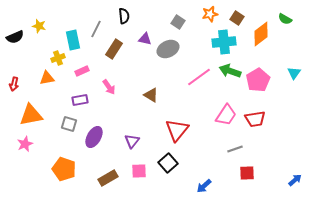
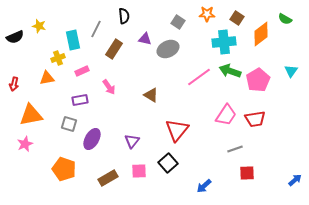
orange star at (210, 14): moved 3 px left; rotated 14 degrees clockwise
cyan triangle at (294, 73): moved 3 px left, 2 px up
purple ellipse at (94, 137): moved 2 px left, 2 px down
